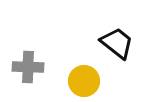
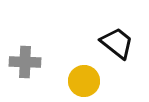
gray cross: moved 3 px left, 5 px up
